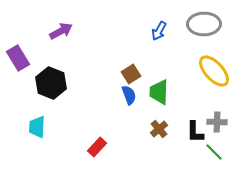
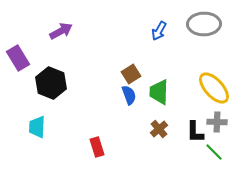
yellow ellipse: moved 17 px down
red rectangle: rotated 60 degrees counterclockwise
